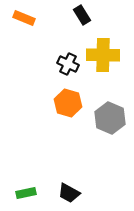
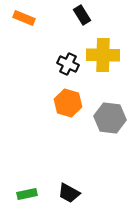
gray hexagon: rotated 16 degrees counterclockwise
green rectangle: moved 1 px right, 1 px down
